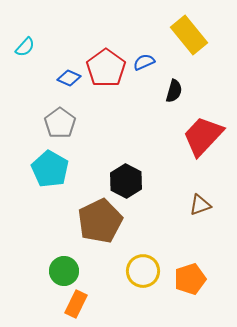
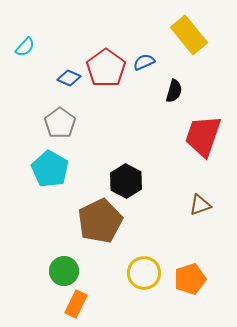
red trapezoid: rotated 24 degrees counterclockwise
yellow circle: moved 1 px right, 2 px down
